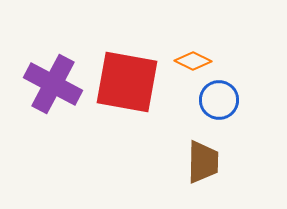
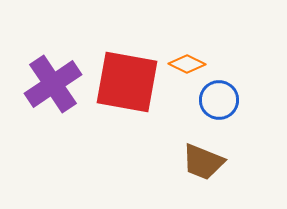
orange diamond: moved 6 px left, 3 px down
purple cross: rotated 28 degrees clockwise
brown trapezoid: rotated 111 degrees clockwise
